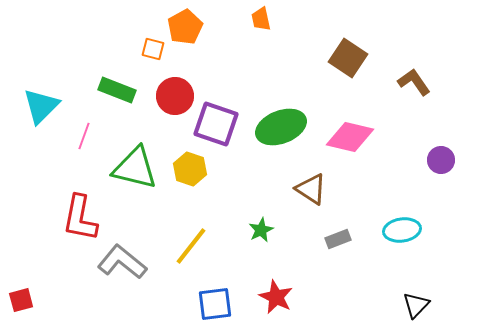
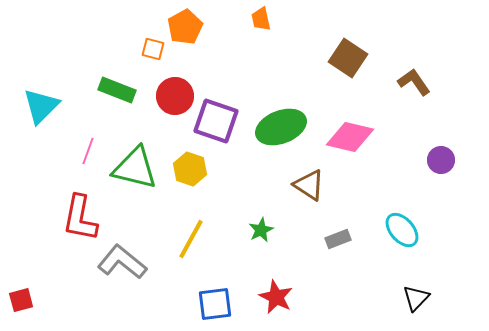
purple square: moved 3 px up
pink line: moved 4 px right, 15 px down
brown triangle: moved 2 px left, 4 px up
cyan ellipse: rotated 57 degrees clockwise
yellow line: moved 7 px up; rotated 9 degrees counterclockwise
black triangle: moved 7 px up
